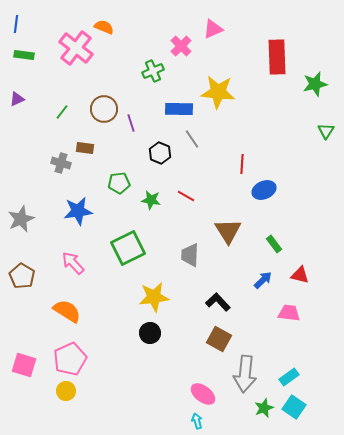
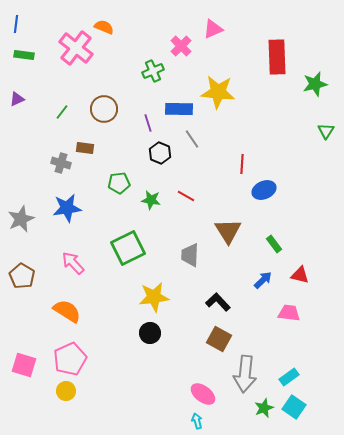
purple line at (131, 123): moved 17 px right
blue star at (78, 211): moved 11 px left, 3 px up
